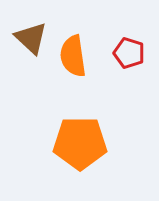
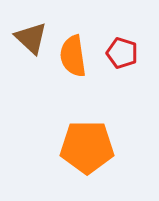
red pentagon: moved 7 px left
orange pentagon: moved 7 px right, 4 px down
